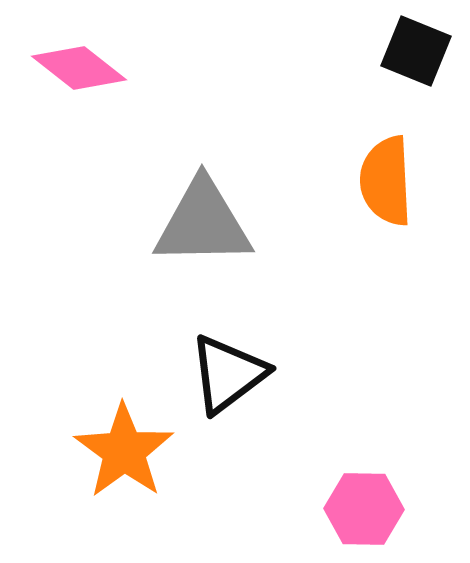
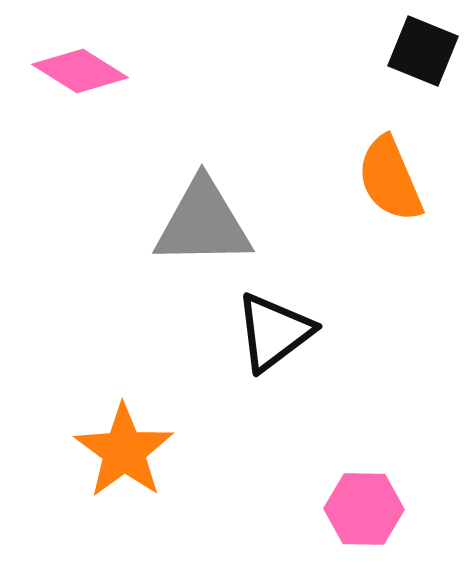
black square: moved 7 px right
pink diamond: moved 1 px right, 3 px down; rotated 6 degrees counterclockwise
orange semicircle: moved 4 px right, 2 px up; rotated 20 degrees counterclockwise
black triangle: moved 46 px right, 42 px up
